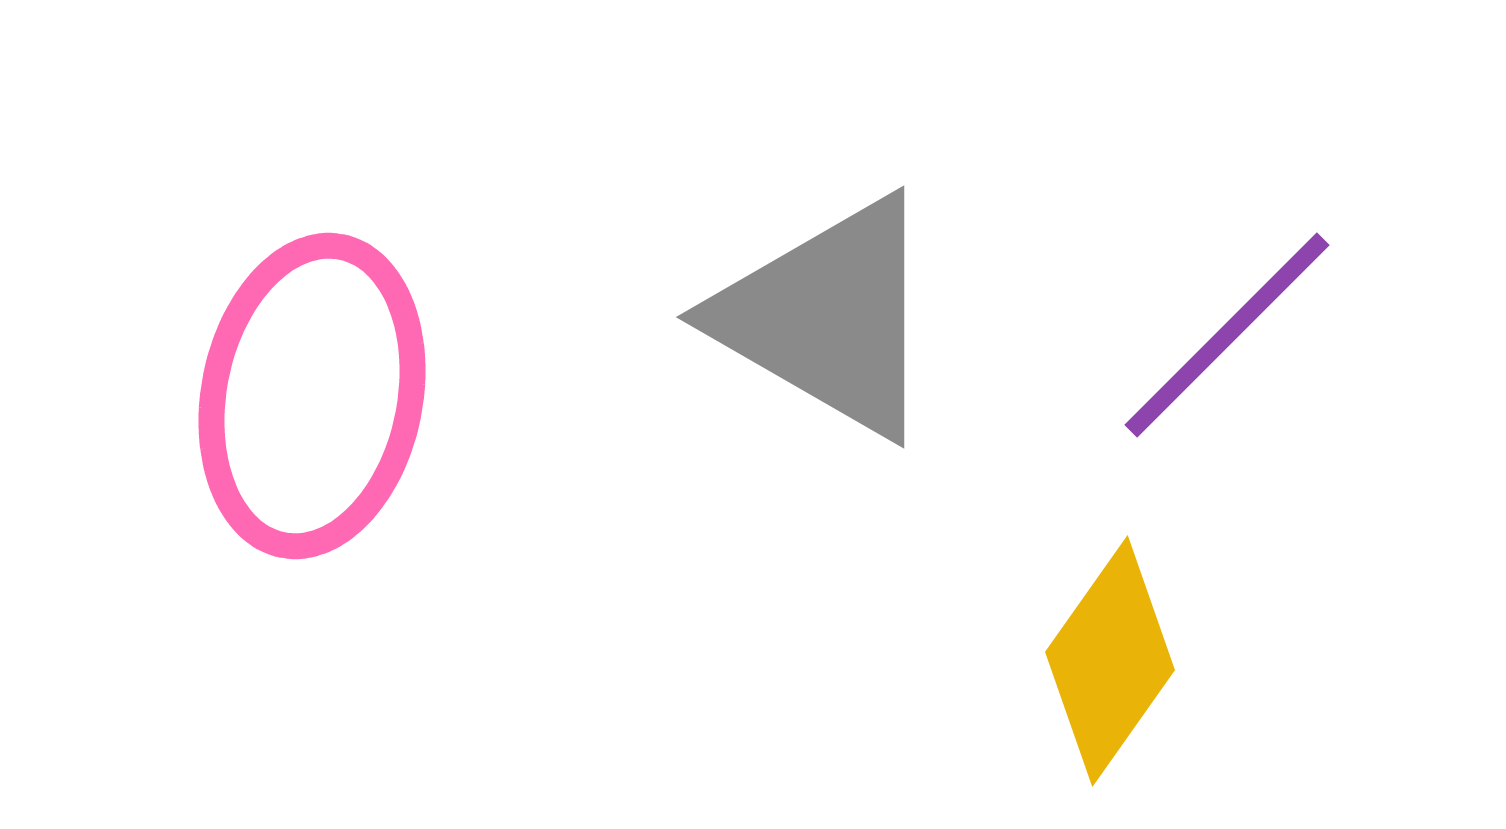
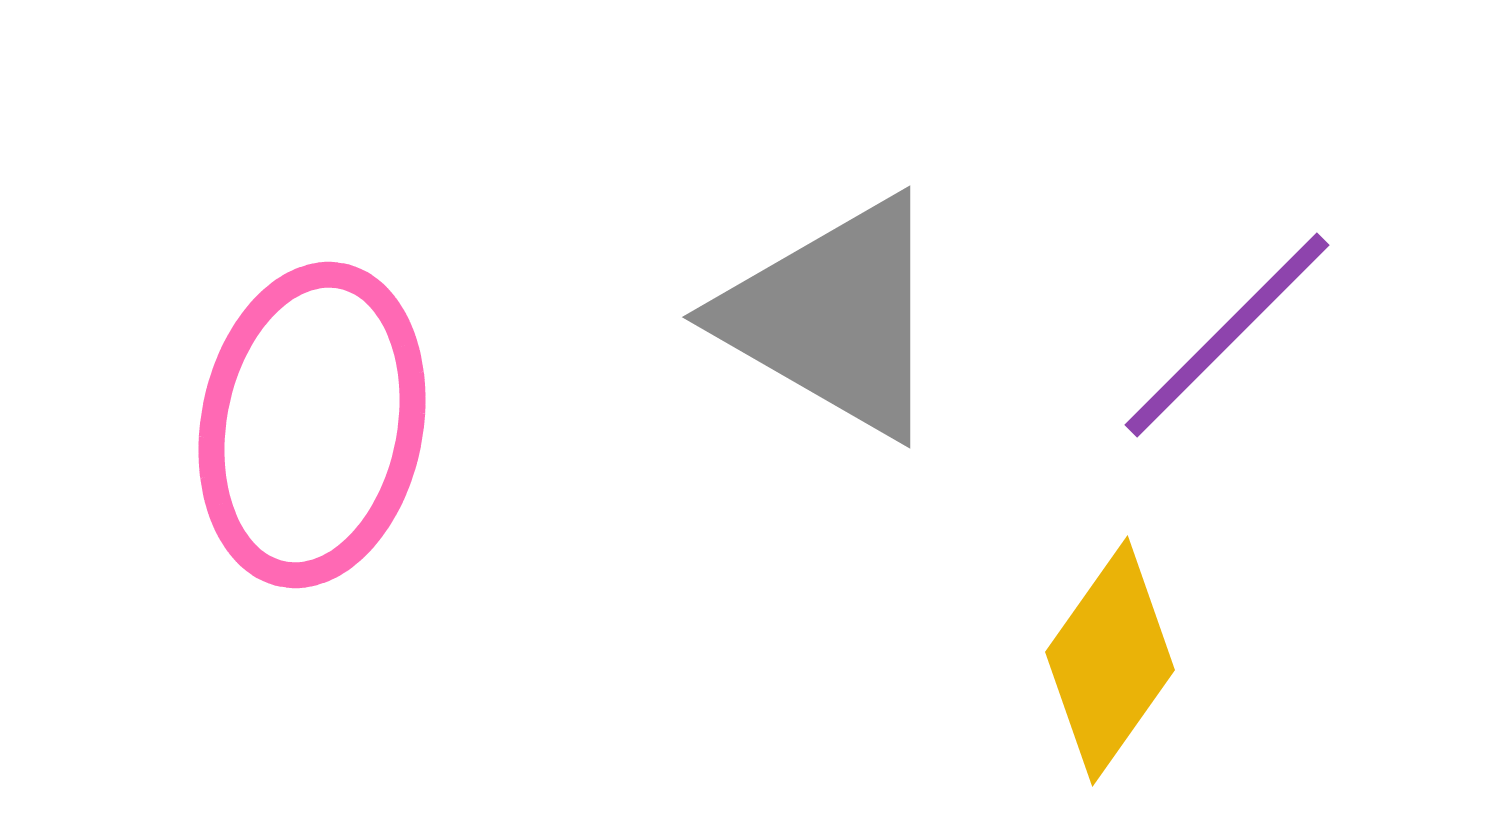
gray triangle: moved 6 px right
pink ellipse: moved 29 px down
